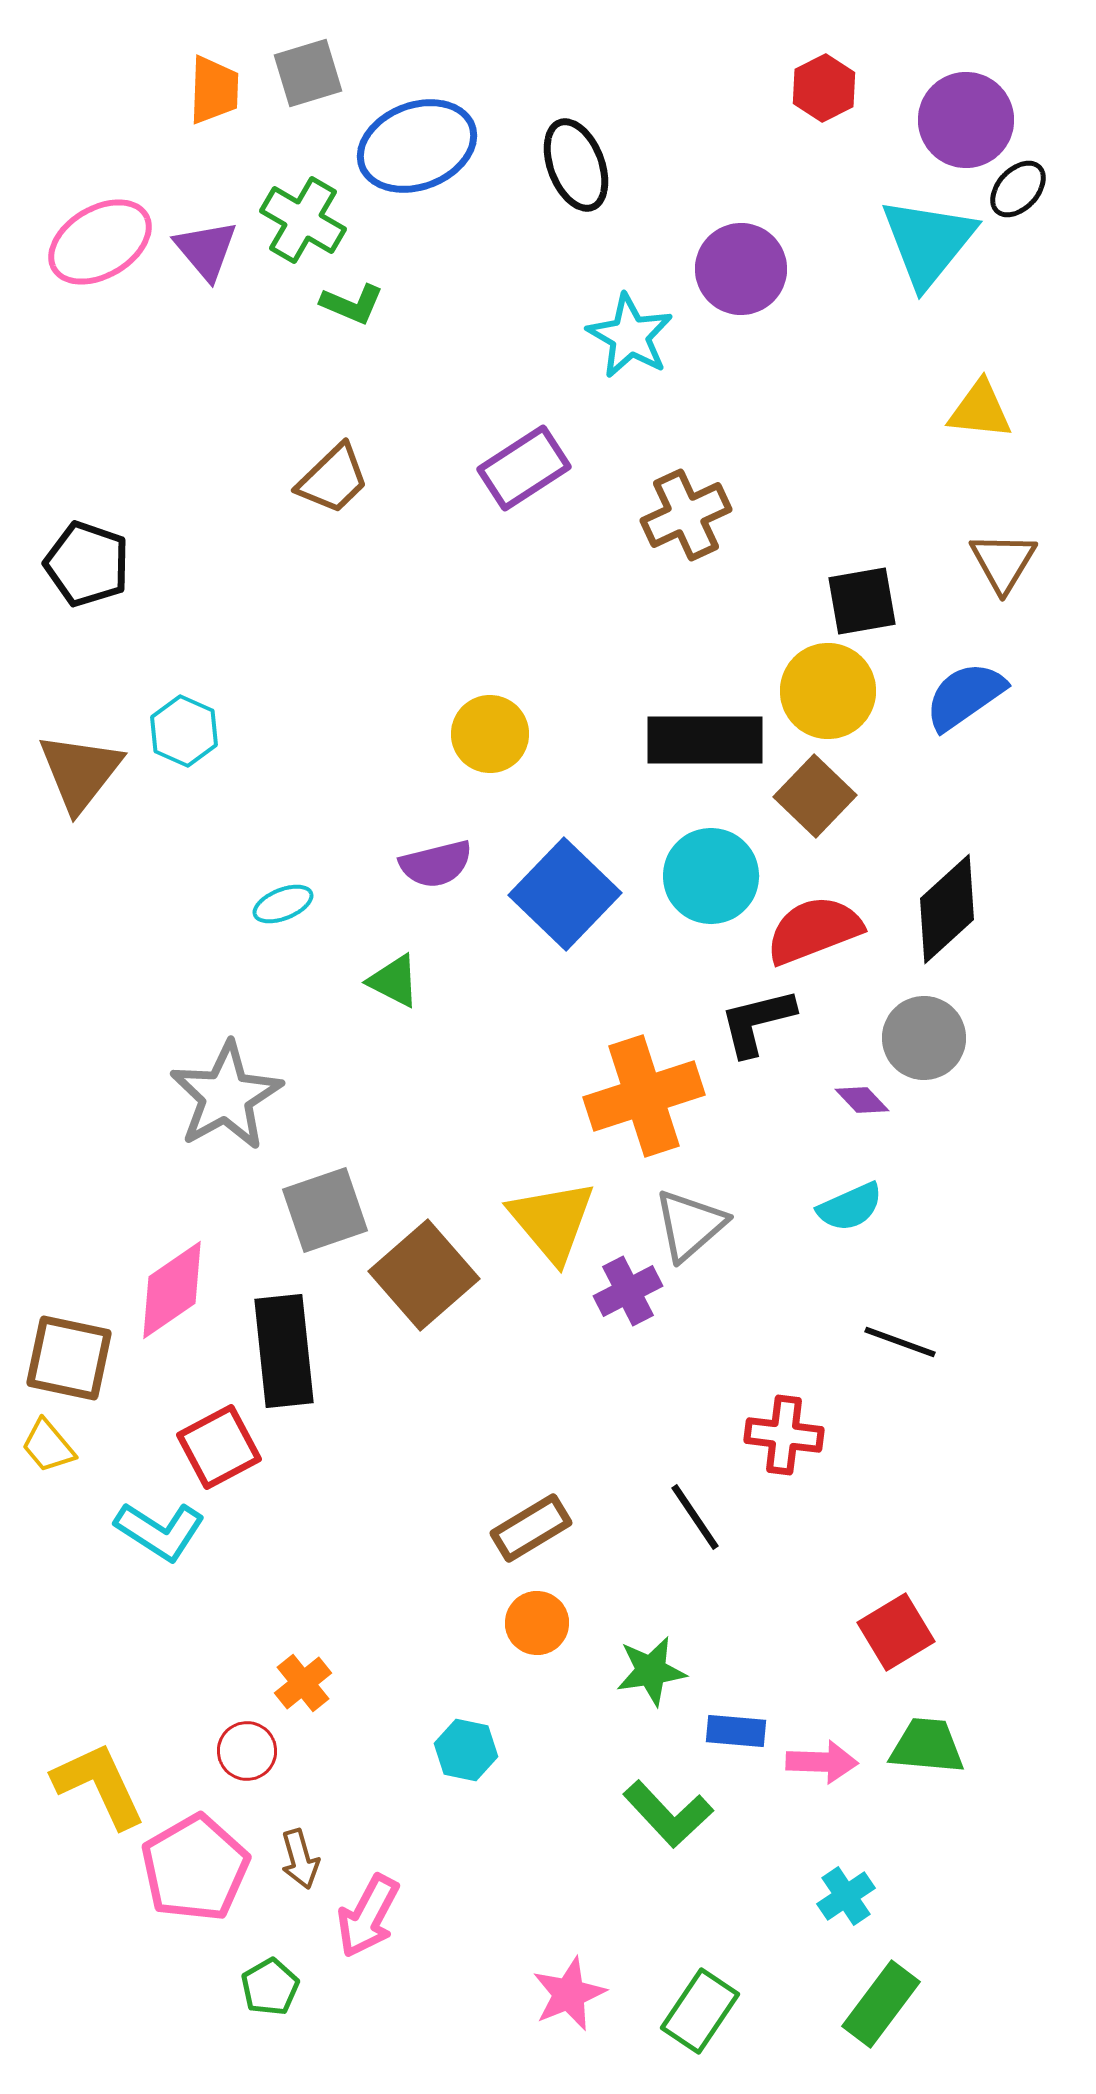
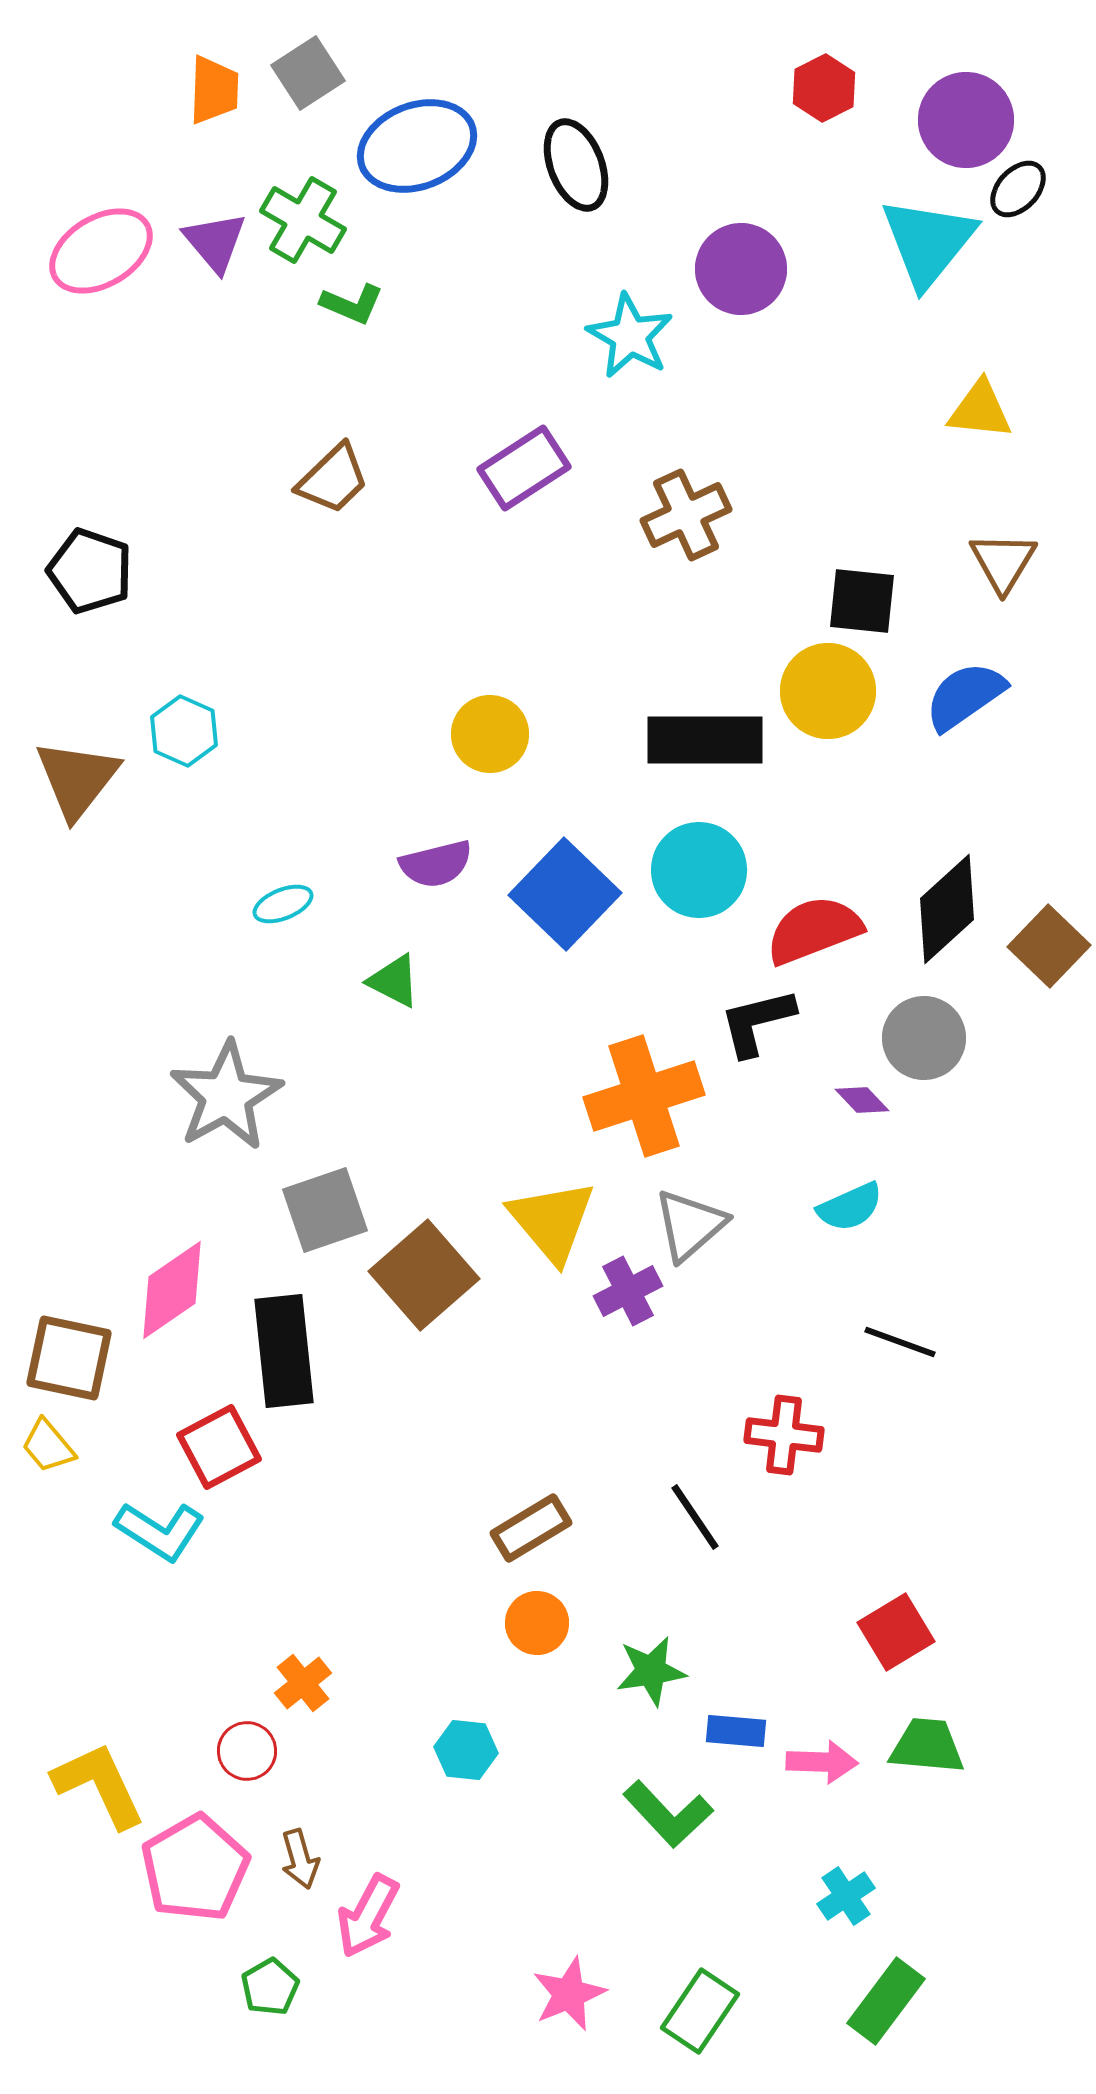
gray square at (308, 73): rotated 16 degrees counterclockwise
pink ellipse at (100, 242): moved 1 px right, 9 px down
purple triangle at (206, 250): moved 9 px right, 8 px up
black pentagon at (87, 564): moved 3 px right, 7 px down
black square at (862, 601): rotated 16 degrees clockwise
brown triangle at (80, 772): moved 3 px left, 7 px down
brown square at (815, 796): moved 234 px right, 150 px down
cyan circle at (711, 876): moved 12 px left, 6 px up
cyan hexagon at (466, 1750): rotated 6 degrees counterclockwise
green rectangle at (881, 2004): moved 5 px right, 3 px up
